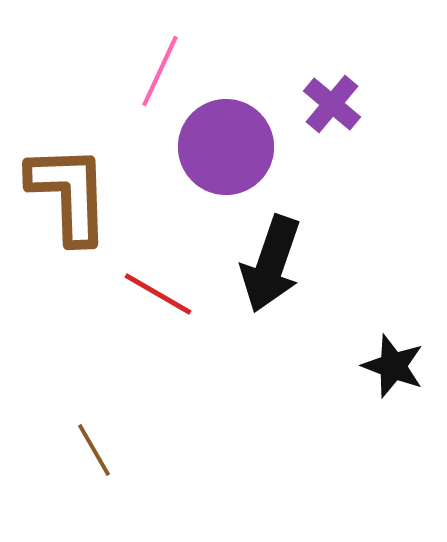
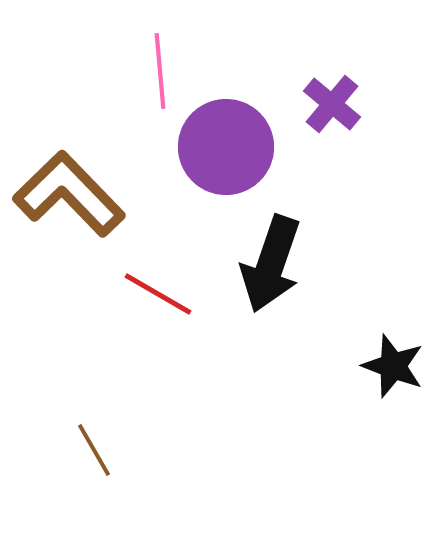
pink line: rotated 30 degrees counterclockwise
brown L-shape: rotated 42 degrees counterclockwise
